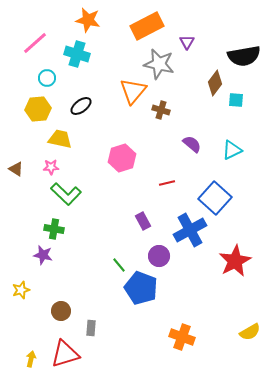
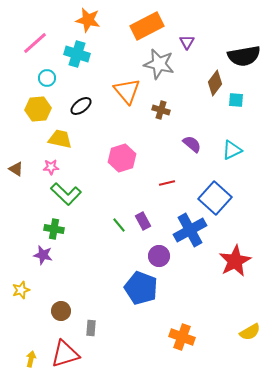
orange triangle: moved 6 px left; rotated 20 degrees counterclockwise
green line: moved 40 px up
